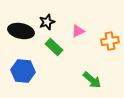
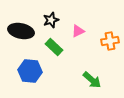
black star: moved 4 px right, 2 px up
blue hexagon: moved 7 px right
